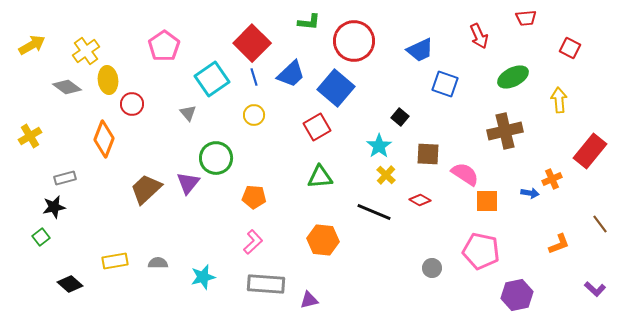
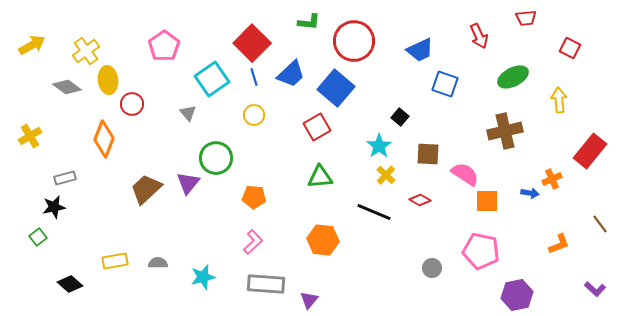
green square at (41, 237): moved 3 px left
purple triangle at (309, 300): rotated 36 degrees counterclockwise
